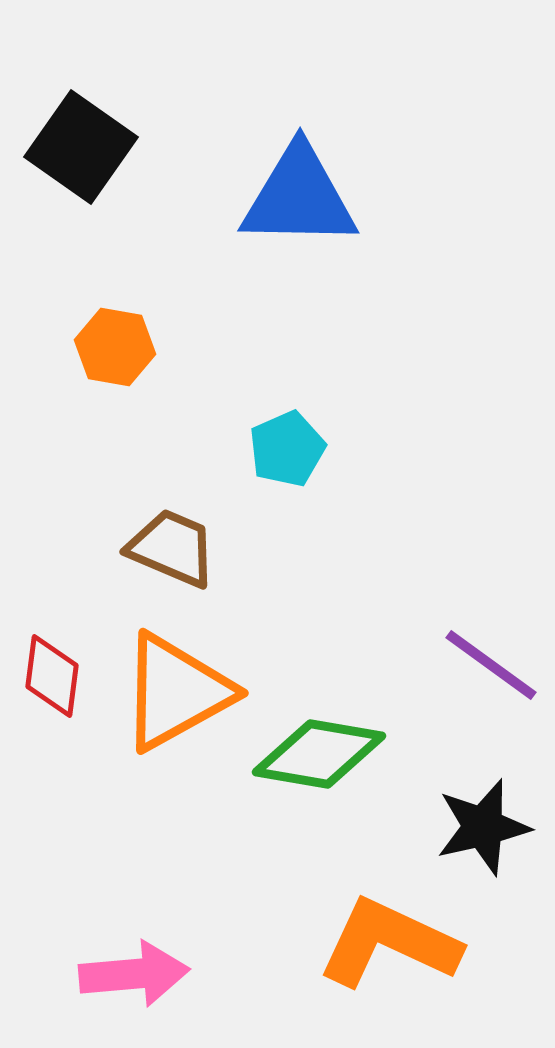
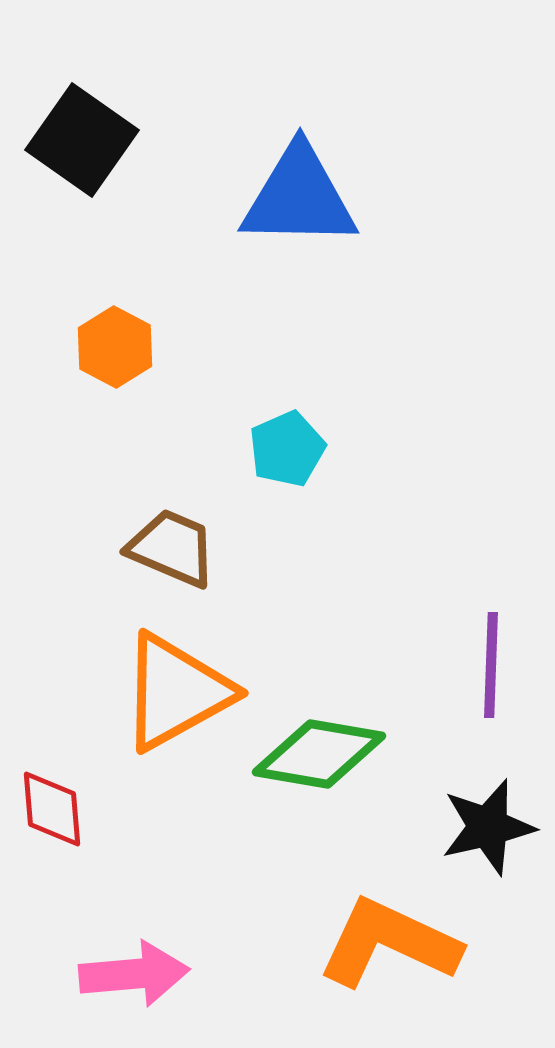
black square: moved 1 px right, 7 px up
orange hexagon: rotated 18 degrees clockwise
purple line: rotated 56 degrees clockwise
red diamond: moved 133 px down; rotated 12 degrees counterclockwise
black star: moved 5 px right
